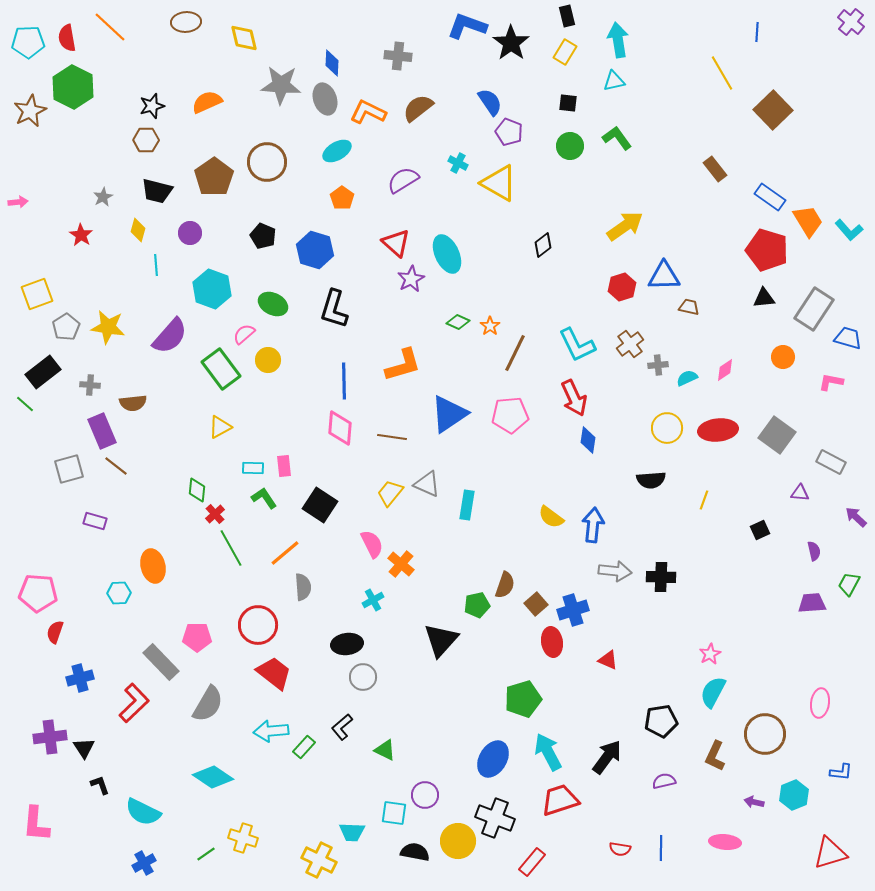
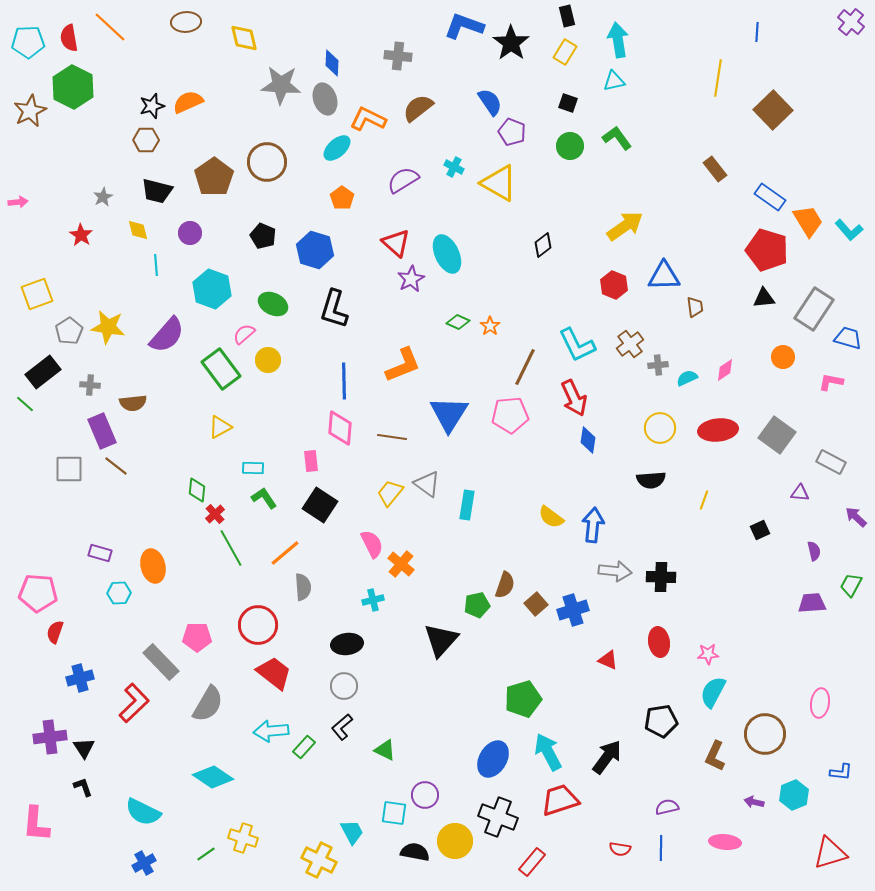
blue L-shape at (467, 26): moved 3 px left
red semicircle at (67, 38): moved 2 px right
yellow line at (722, 73): moved 4 px left, 5 px down; rotated 39 degrees clockwise
orange semicircle at (207, 102): moved 19 px left
black square at (568, 103): rotated 12 degrees clockwise
orange L-shape at (368, 112): moved 7 px down
purple pentagon at (509, 132): moved 3 px right
cyan ellipse at (337, 151): moved 3 px up; rotated 12 degrees counterclockwise
cyan cross at (458, 163): moved 4 px left, 4 px down
yellow diamond at (138, 230): rotated 30 degrees counterclockwise
red hexagon at (622, 287): moved 8 px left, 2 px up; rotated 20 degrees counterclockwise
brown trapezoid at (689, 307): moved 6 px right; rotated 70 degrees clockwise
gray pentagon at (66, 327): moved 3 px right, 4 px down
purple semicircle at (170, 336): moved 3 px left, 1 px up
brown line at (515, 353): moved 10 px right, 14 px down
orange L-shape at (403, 365): rotated 6 degrees counterclockwise
blue triangle at (449, 414): rotated 24 degrees counterclockwise
yellow circle at (667, 428): moved 7 px left
pink rectangle at (284, 466): moved 27 px right, 5 px up
gray square at (69, 469): rotated 16 degrees clockwise
gray triangle at (427, 484): rotated 12 degrees clockwise
purple rectangle at (95, 521): moved 5 px right, 32 px down
green trapezoid at (849, 584): moved 2 px right, 1 px down
cyan cross at (373, 600): rotated 15 degrees clockwise
red ellipse at (552, 642): moved 107 px right
pink star at (710, 654): moved 2 px left; rotated 25 degrees clockwise
gray circle at (363, 677): moved 19 px left, 9 px down
purple semicircle at (664, 781): moved 3 px right, 26 px down
black L-shape at (100, 785): moved 17 px left, 2 px down
black cross at (495, 818): moved 3 px right, 1 px up
cyan trapezoid at (352, 832): rotated 120 degrees counterclockwise
yellow circle at (458, 841): moved 3 px left
